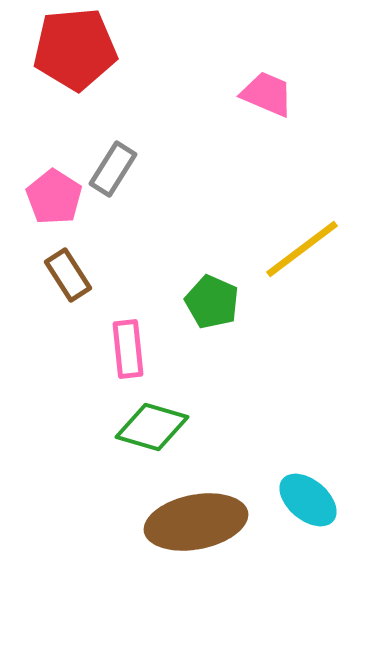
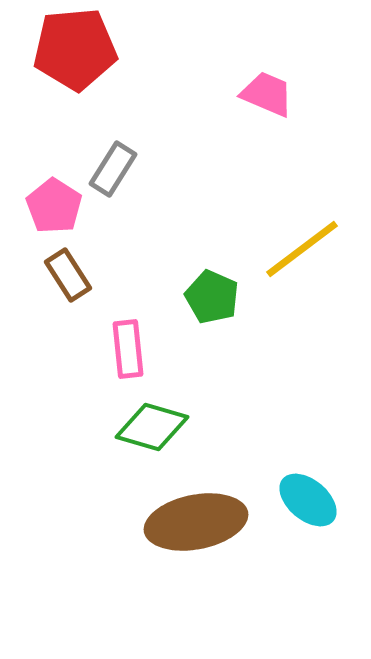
pink pentagon: moved 9 px down
green pentagon: moved 5 px up
